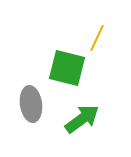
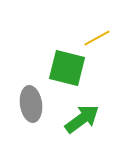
yellow line: rotated 36 degrees clockwise
